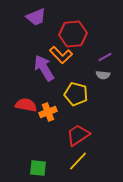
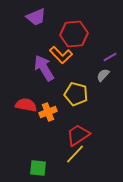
red hexagon: moved 1 px right
purple line: moved 5 px right
gray semicircle: rotated 128 degrees clockwise
yellow line: moved 3 px left, 7 px up
